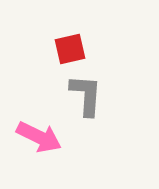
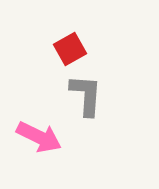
red square: rotated 16 degrees counterclockwise
